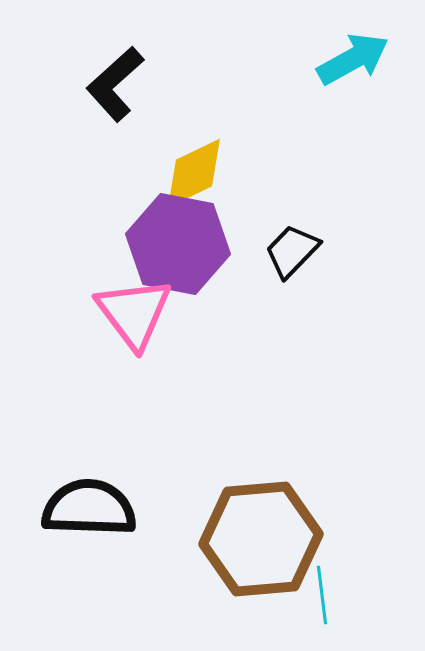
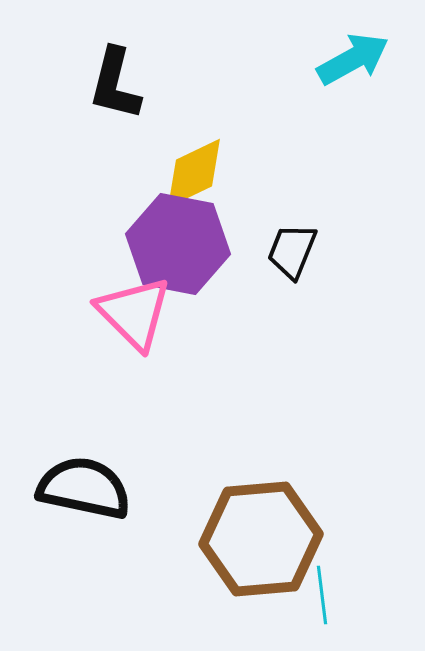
black L-shape: rotated 34 degrees counterclockwise
black trapezoid: rotated 22 degrees counterclockwise
pink triangle: rotated 8 degrees counterclockwise
black semicircle: moved 5 px left, 20 px up; rotated 10 degrees clockwise
